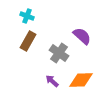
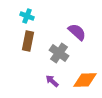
purple semicircle: moved 5 px left, 4 px up
brown rectangle: rotated 18 degrees counterclockwise
orange diamond: moved 4 px right
